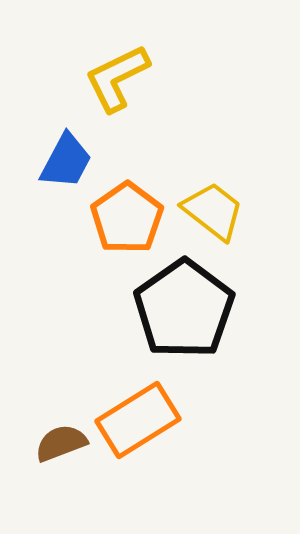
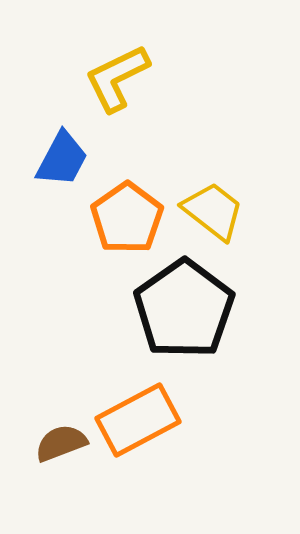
blue trapezoid: moved 4 px left, 2 px up
orange rectangle: rotated 4 degrees clockwise
